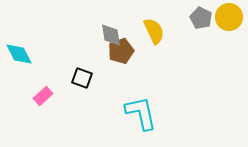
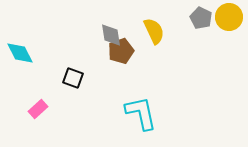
cyan diamond: moved 1 px right, 1 px up
black square: moved 9 px left
pink rectangle: moved 5 px left, 13 px down
